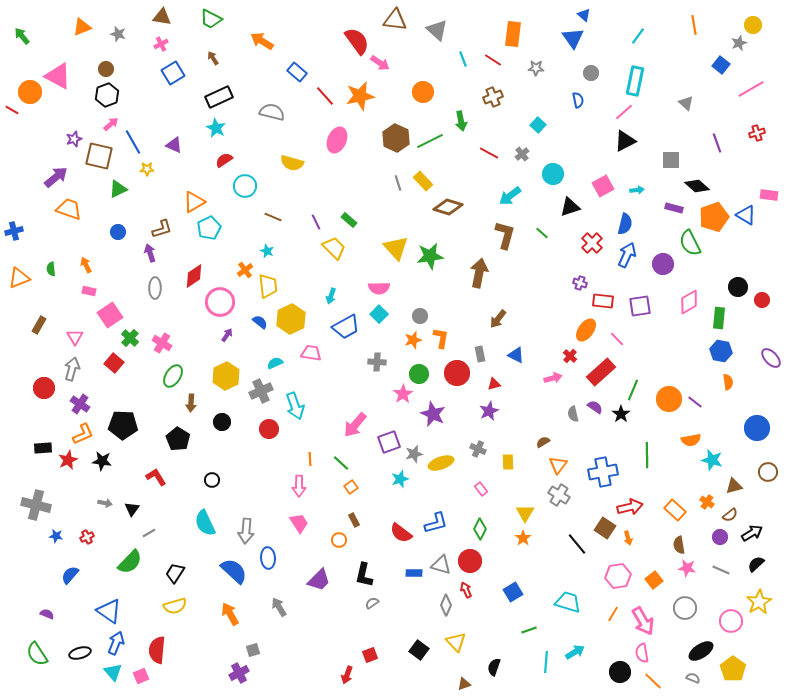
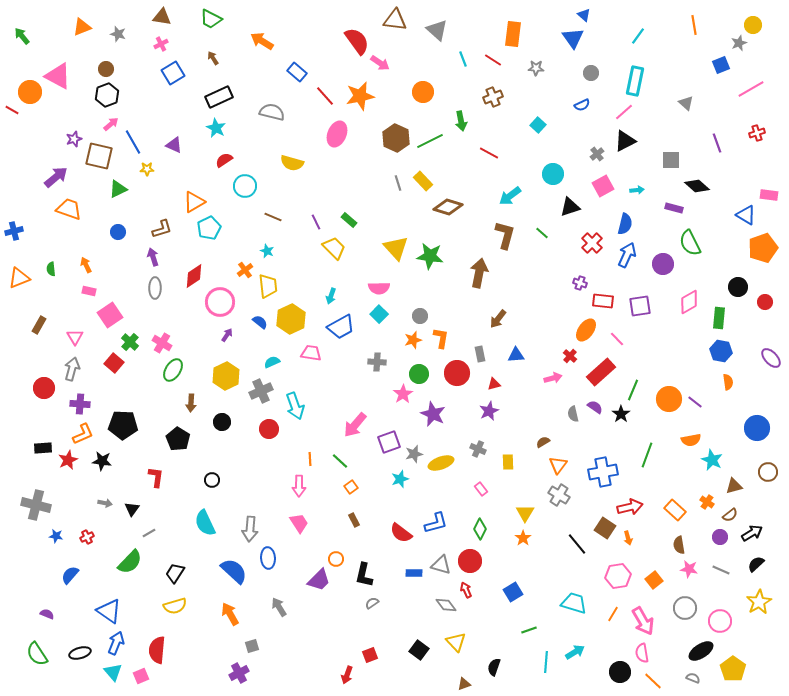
blue square at (721, 65): rotated 30 degrees clockwise
blue semicircle at (578, 100): moved 4 px right, 5 px down; rotated 77 degrees clockwise
pink ellipse at (337, 140): moved 6 px up
gray cross at (522, 154): moved 75 px right
orange pentagon at (714, 217): moved 49 px right, 31 px down
purple arrow at (150, 253): moved 3 px right, 4 px down
green star at (430, 256): rotated 16 degrees clockwise
red circle at (762, 300): moved 3 px right, 2 px down
blue trapezoid at (346, 327): moved 5 px left
green cross at (130, 338): moved 4 px down
blue triangle at (516, 355): rotated 30 degrees counterclockwise
cyan semicircle at (275, 363): moved 3 px left, 1 px up
green ellipse at (173, 376): moved 6 px up
purple cross at (80, 404): rotated 30 degrees counterclockwise
green line at (647, 455): rotated 20 degrees clockwise
cyan star at (712, 460): rotated 10 degrees clockwise
green line at (341, 463): moved 1 px left, 2 px up
red L-shape at (156, 477): rotated 40 degrees clockwise
gray arrow at (246, 531): moved 4 px right, 2 px up
orange circle at (339, 540): moved 3 px left, 19 px down
pink star at (687, 568): moved 2 px right, 1 px down
cyan trapezoid at (568, 602): moved 6 px right, 1 px down
gray diamond at (446, 605): rotated 60 degrees counterclockwise
pink circle at (731, 621): moved 11 px left
gray square at (253, 650): moved 1 px left, 4 px up
